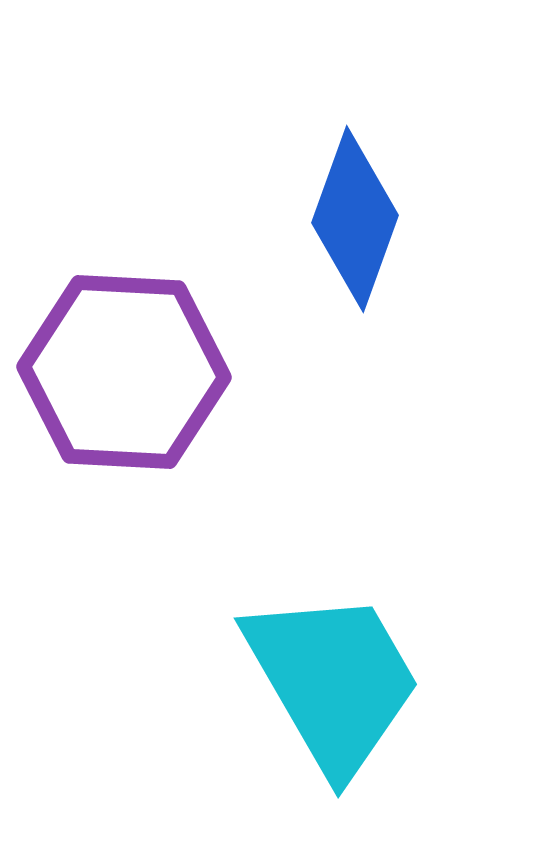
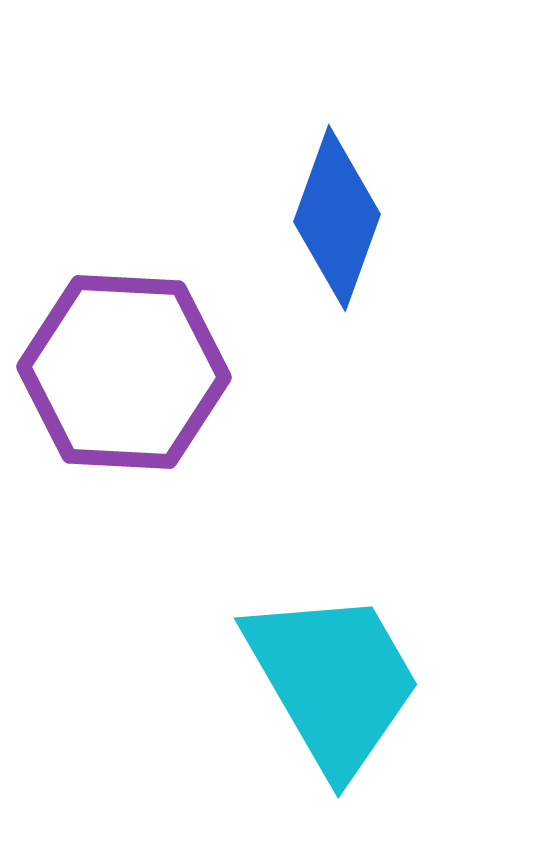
blue diamond: moved 18 px left, 1 px up
